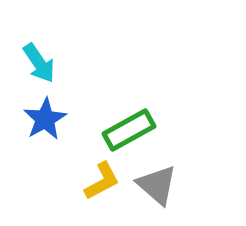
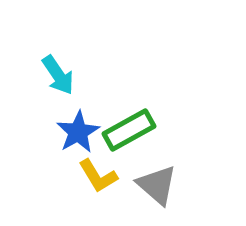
cyan arrow: moved 19 px right, 12 px down
blue star: moved 33 px right, 13 px down
yellow L-shape: moved 4 px left, 5 px up; rotated 87 degrees clockwise
